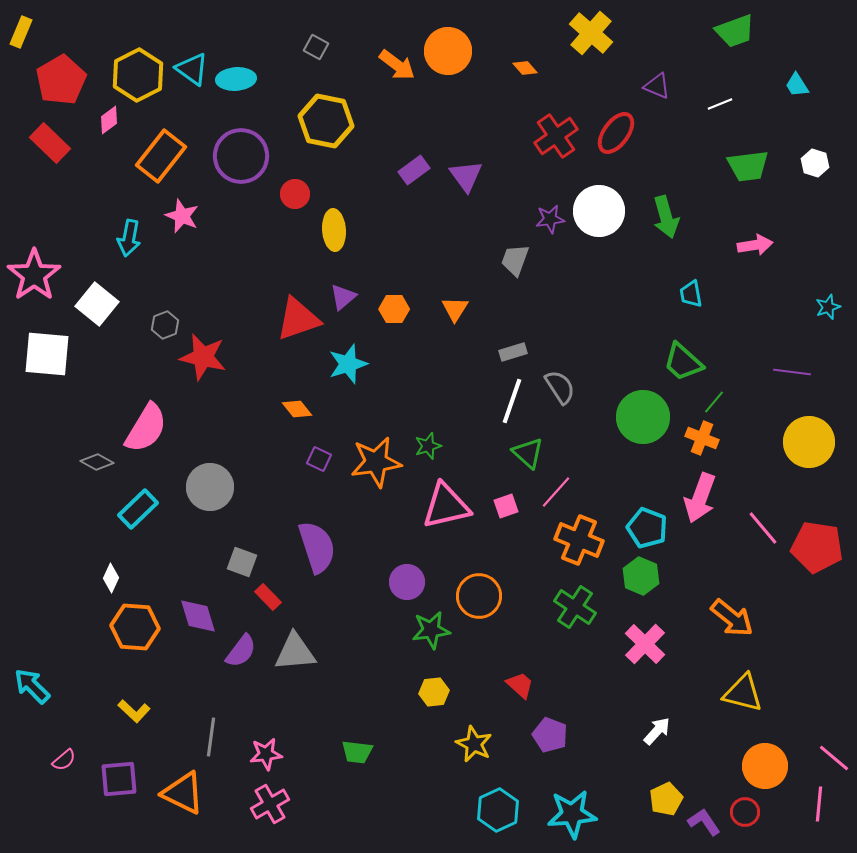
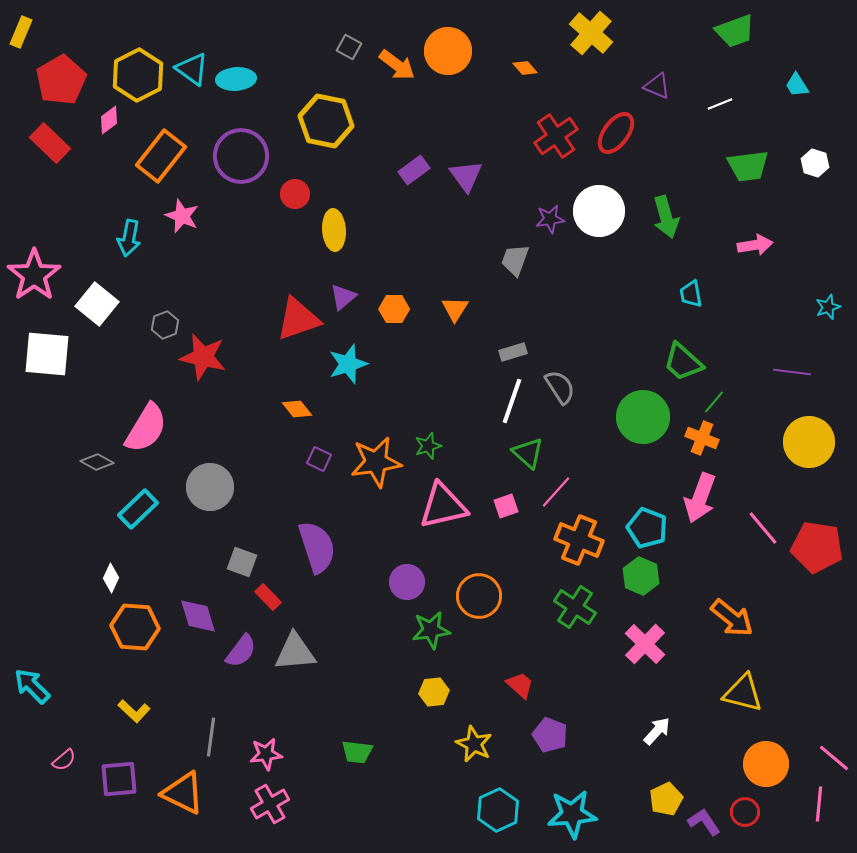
gray square at (316, 47): moved 33 px right
pink triangle at (446, 506): moved 3 px left
orange circle at (765, 766): moved 1 px right, 2 px up
